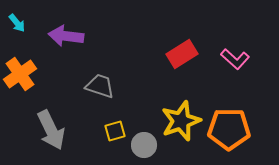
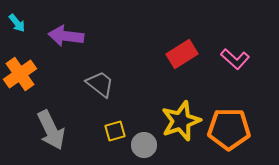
gray trapezoid: moved 2 px up; rotated 20 degrees clockwise
